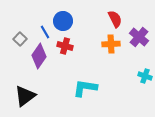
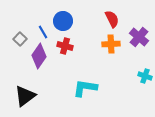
red semicircle: moved 3 px left
blue line: moved 2 px left
